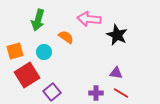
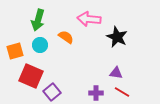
black star: moved 2 px down
cyan circle: moved 4 px left, 7 px up
red square: moved 4 px right, 1 px down; rotated 35 degrees counterclockwise
red line: moved 1 px right, 1 px up
